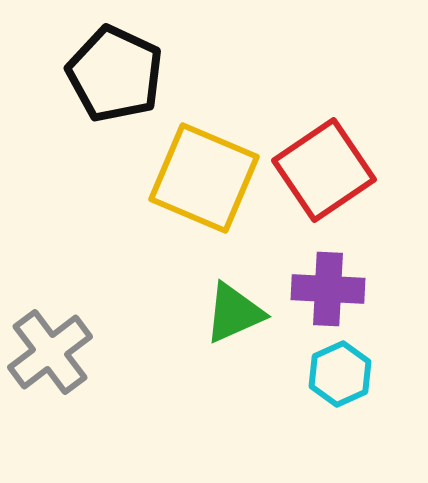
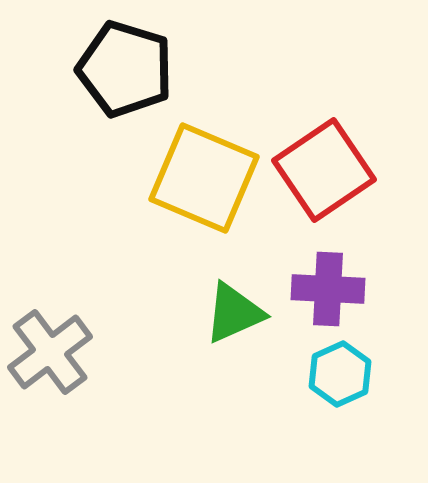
black pentagon: moved 10 px right, 5 px up; rotated 8 degrees counterclockwise
